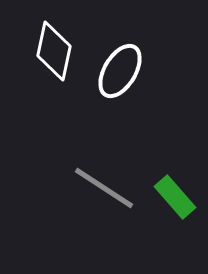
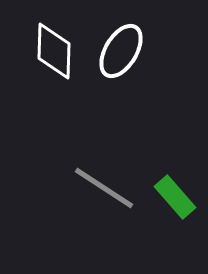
white diamond: rotated 10 degrees counterclockwise
white ellipse: moved 1 px right, 20 px up
